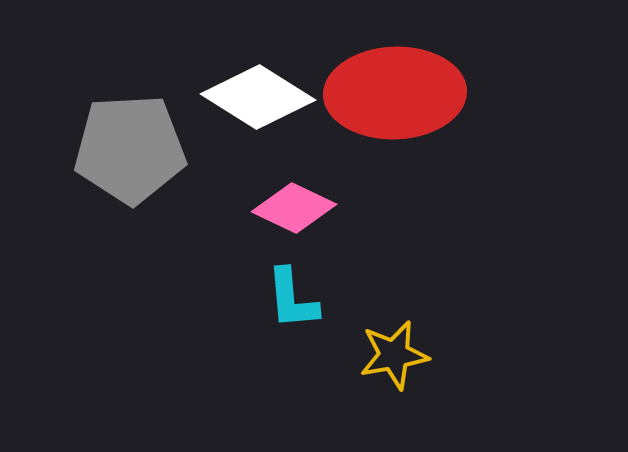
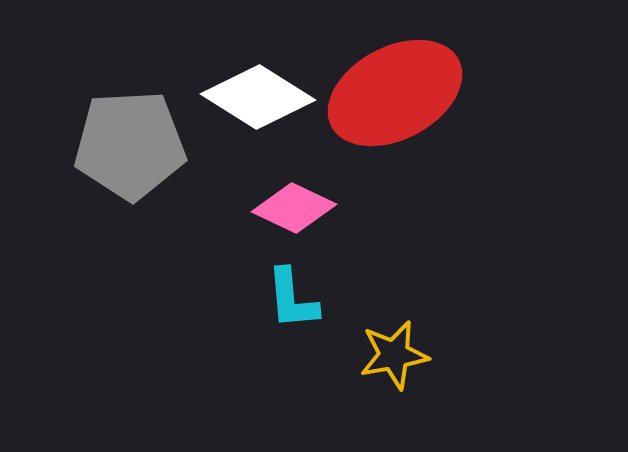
red ellipse: rotated 26 degrees counterclockwise
gray pentagon: moved 4 px up
